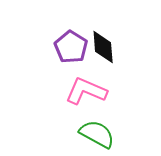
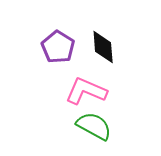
purple pentagon: moved 13 px left
green semicircle: moved 3 px left, 8 px up
